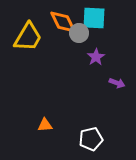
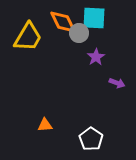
white pentagon: rotated 25 degrees counterclockwise
